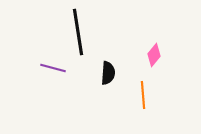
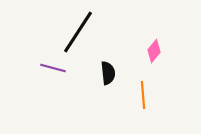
black line: rotated 42 degrees clockwise
pink diamond: moved 4 px up
black semicircle: rotated 10 degrees counterclockwise
